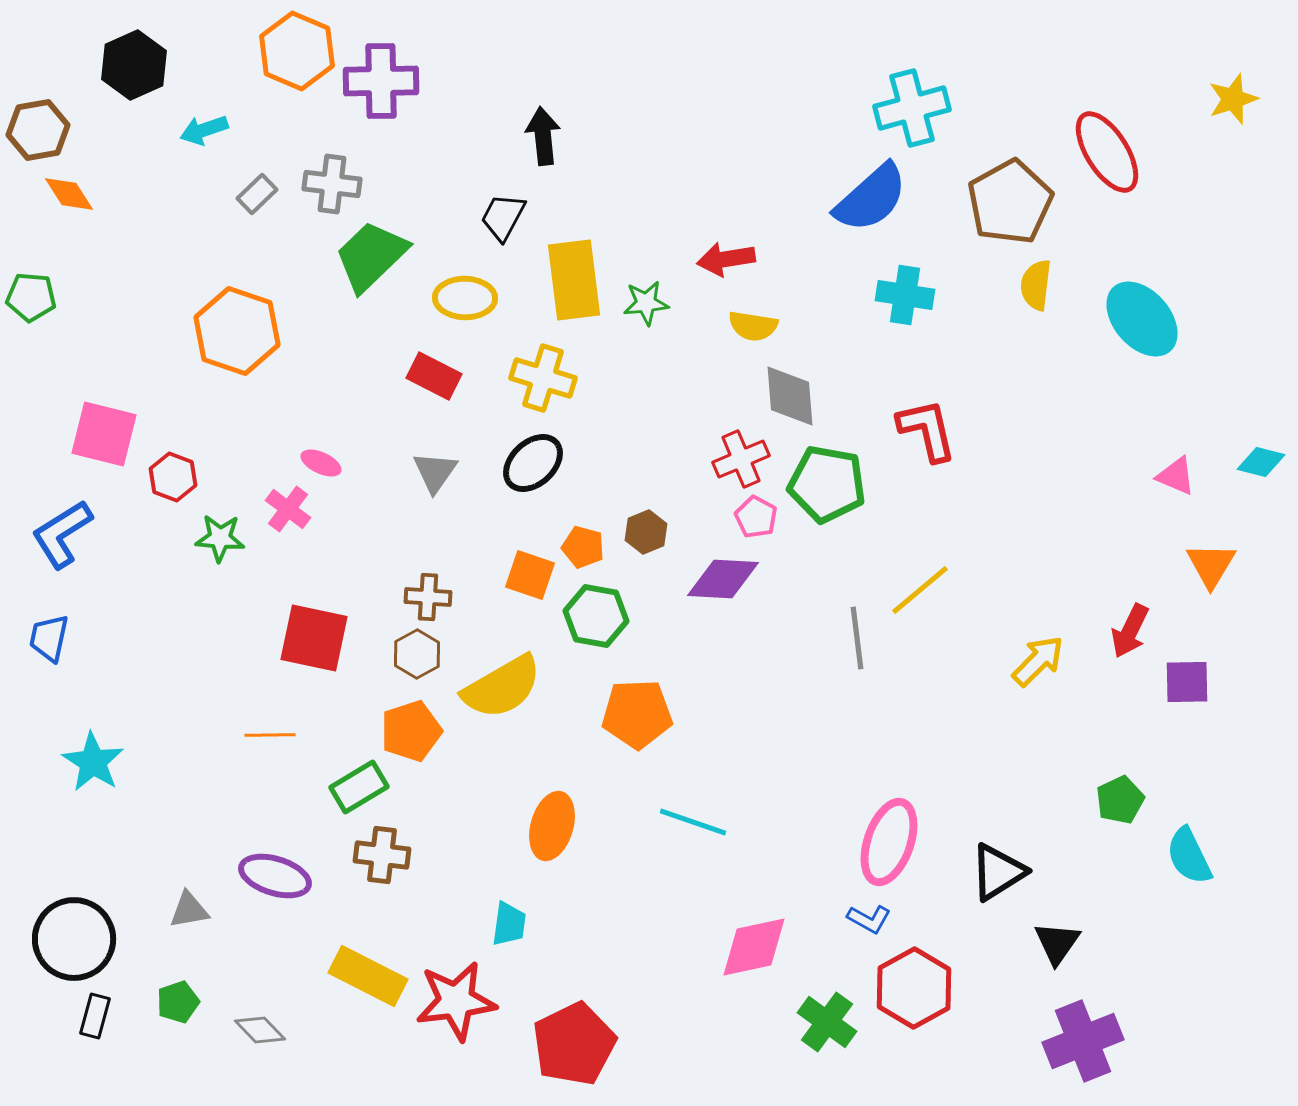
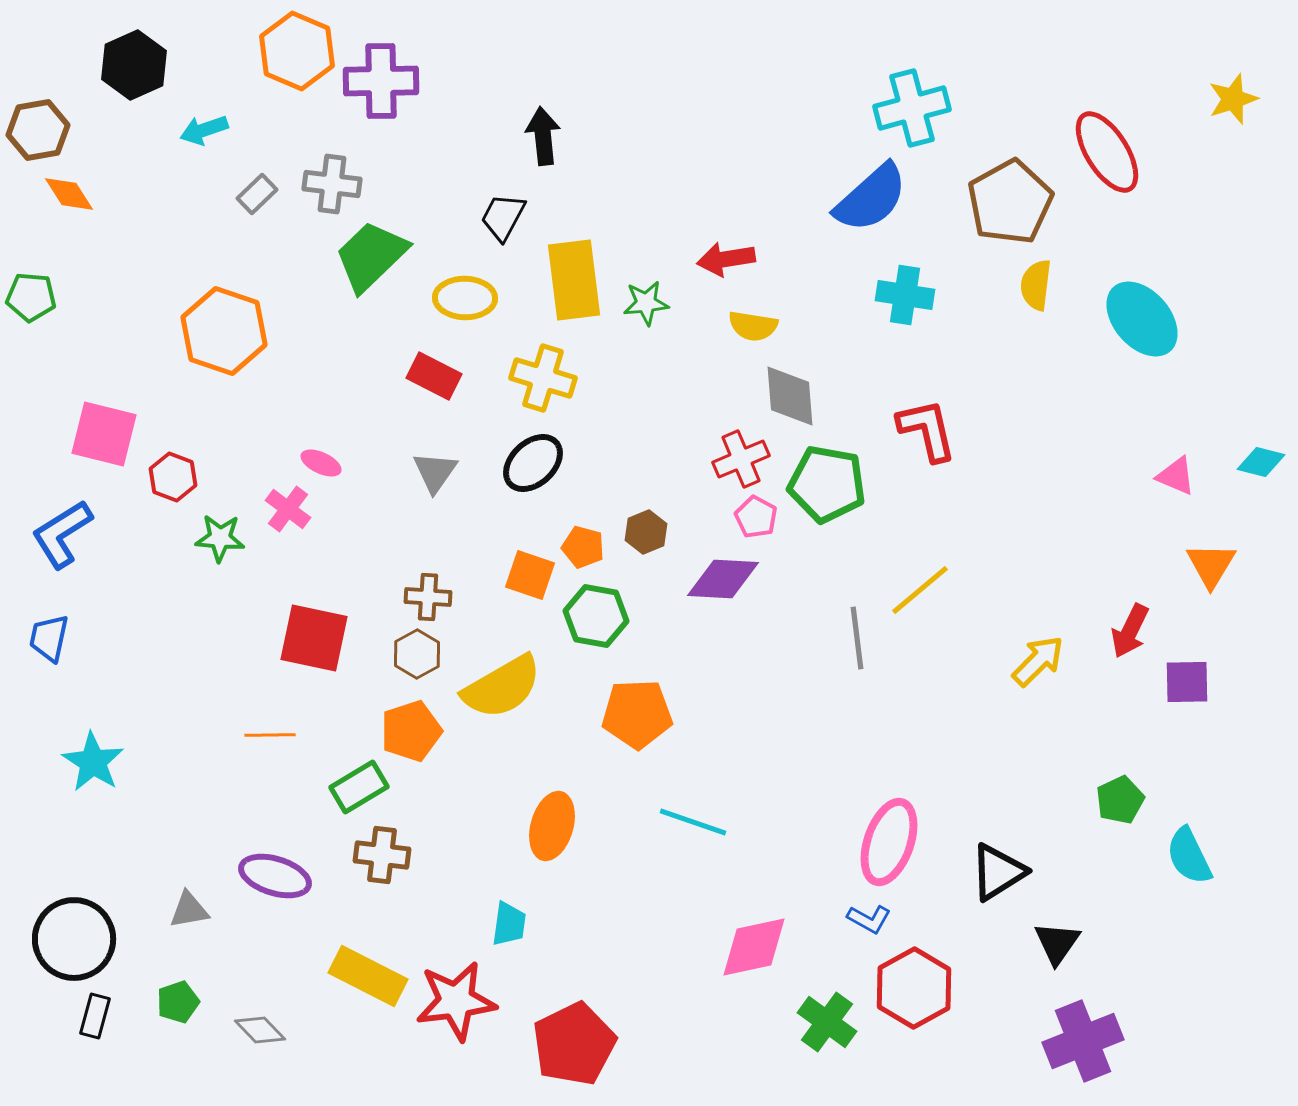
orange hexagon at (237, 331): moved 13 px left
